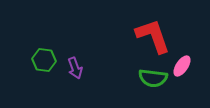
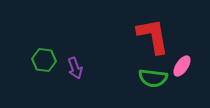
red L-shape: rotated 9 degrees clockwise
